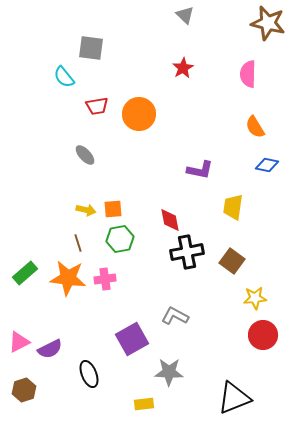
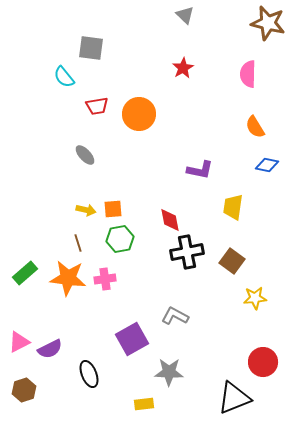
red circle: moved 27 px down
